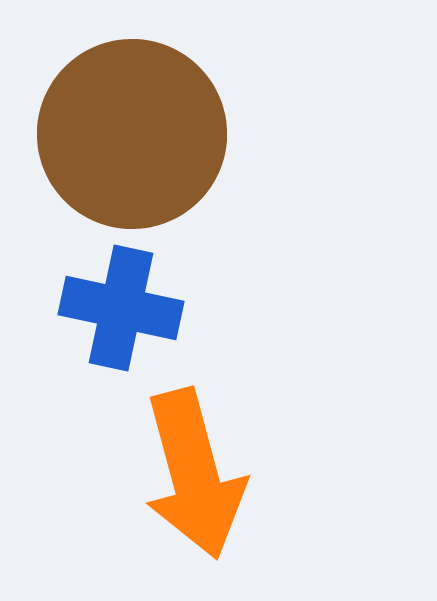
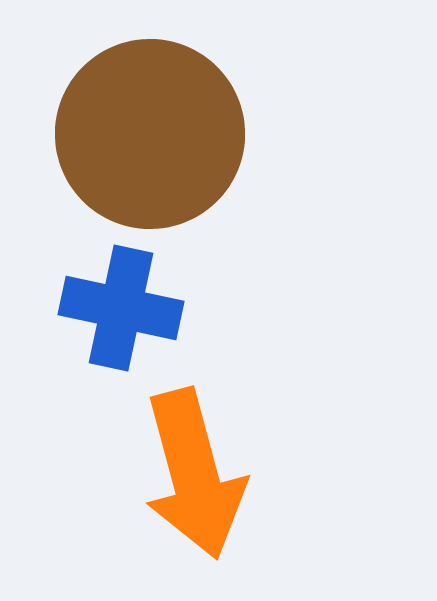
brown circle: moved 18 px right
